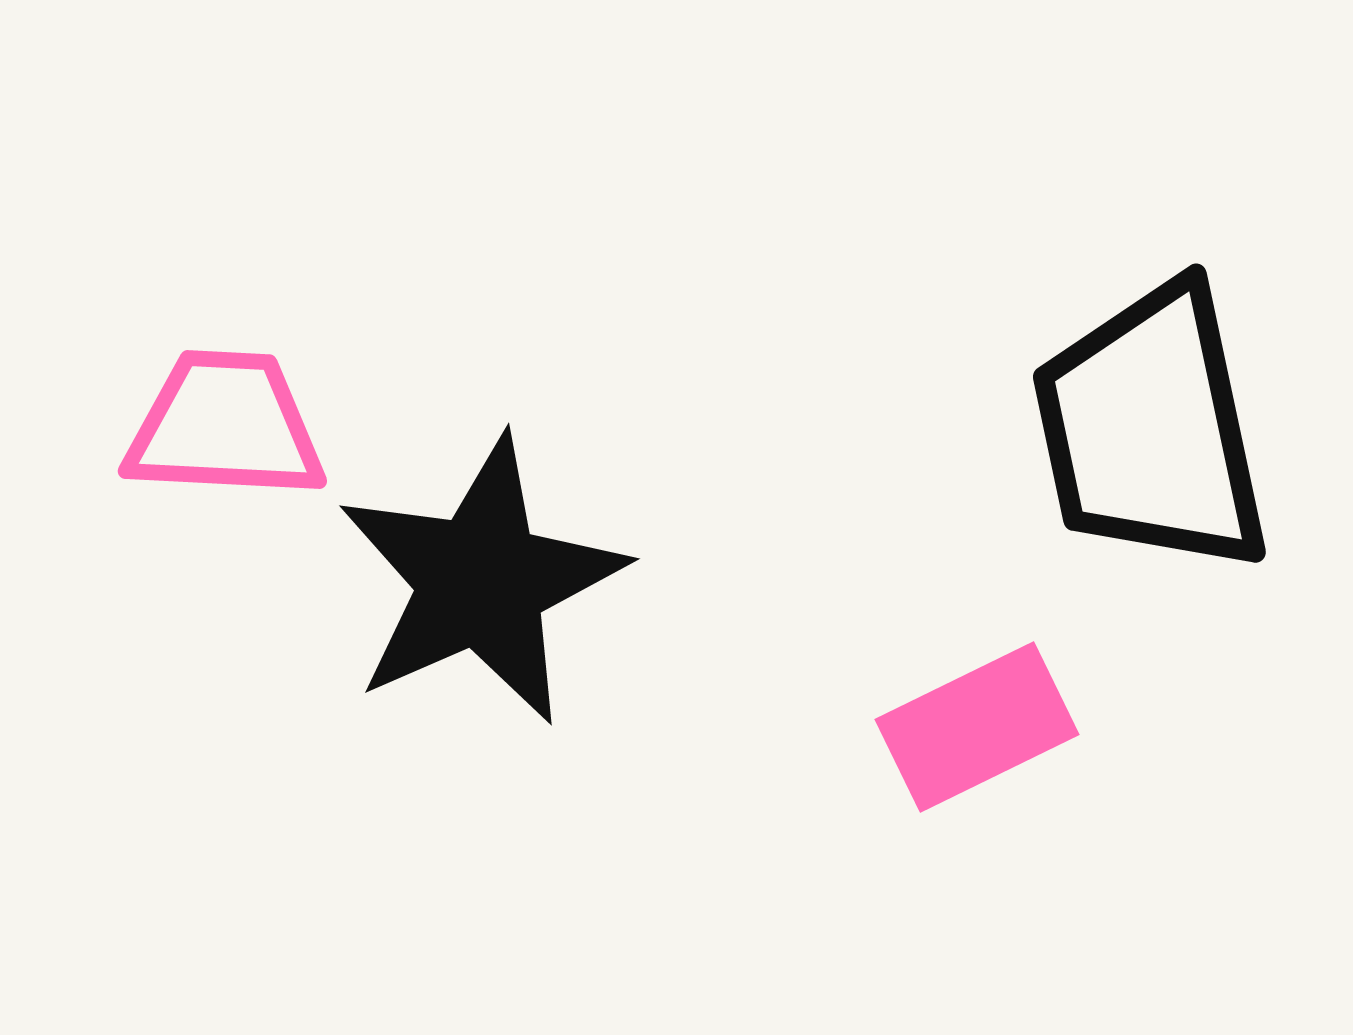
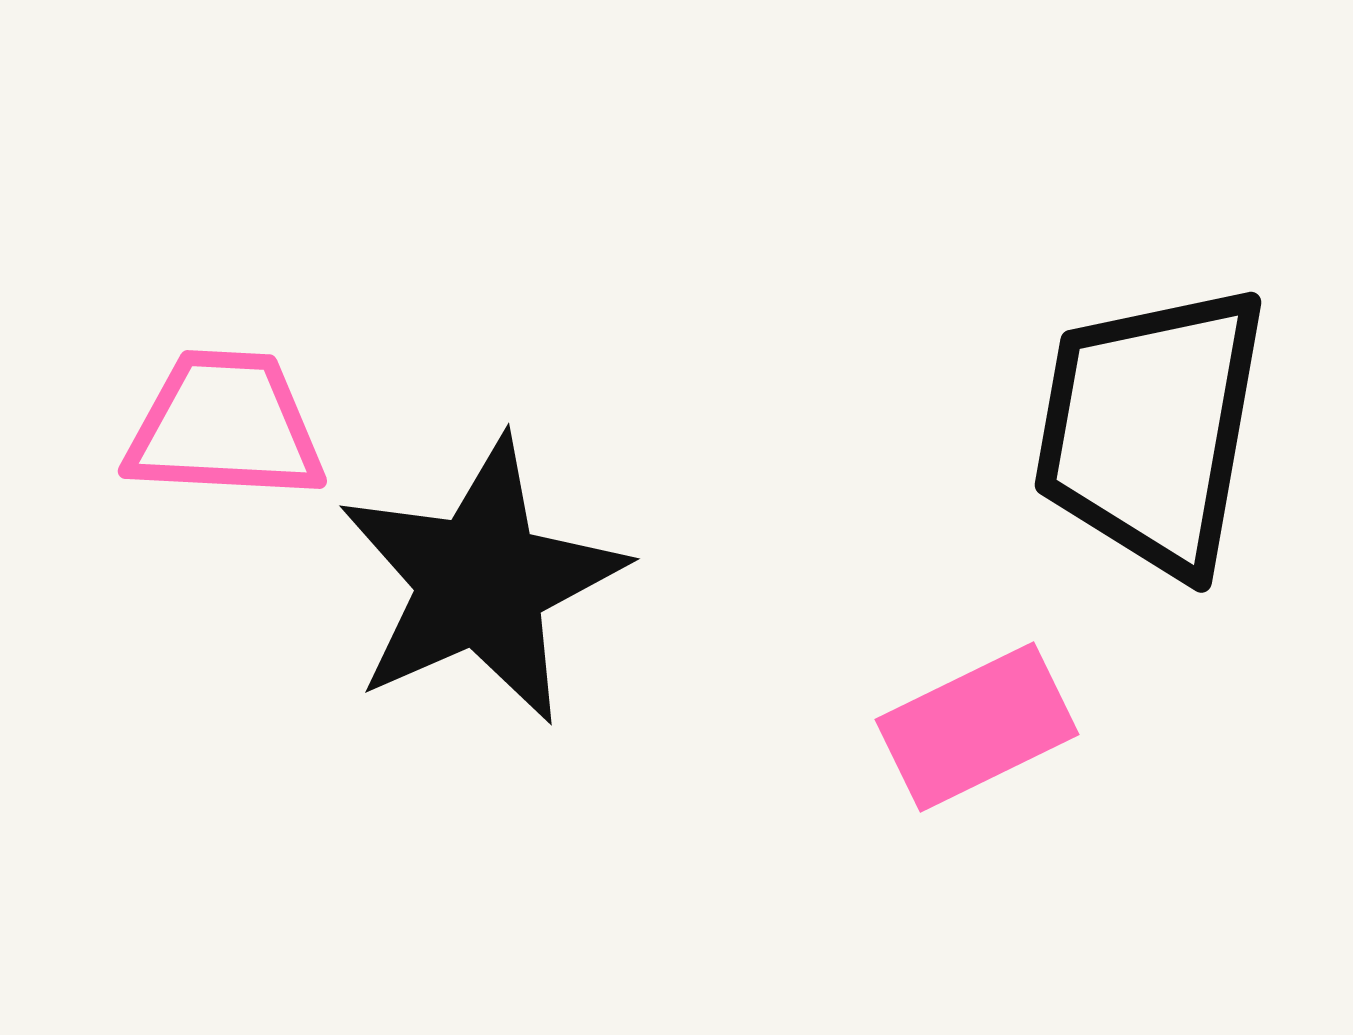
black trapezoid: rotated 22 degrees clockwise
